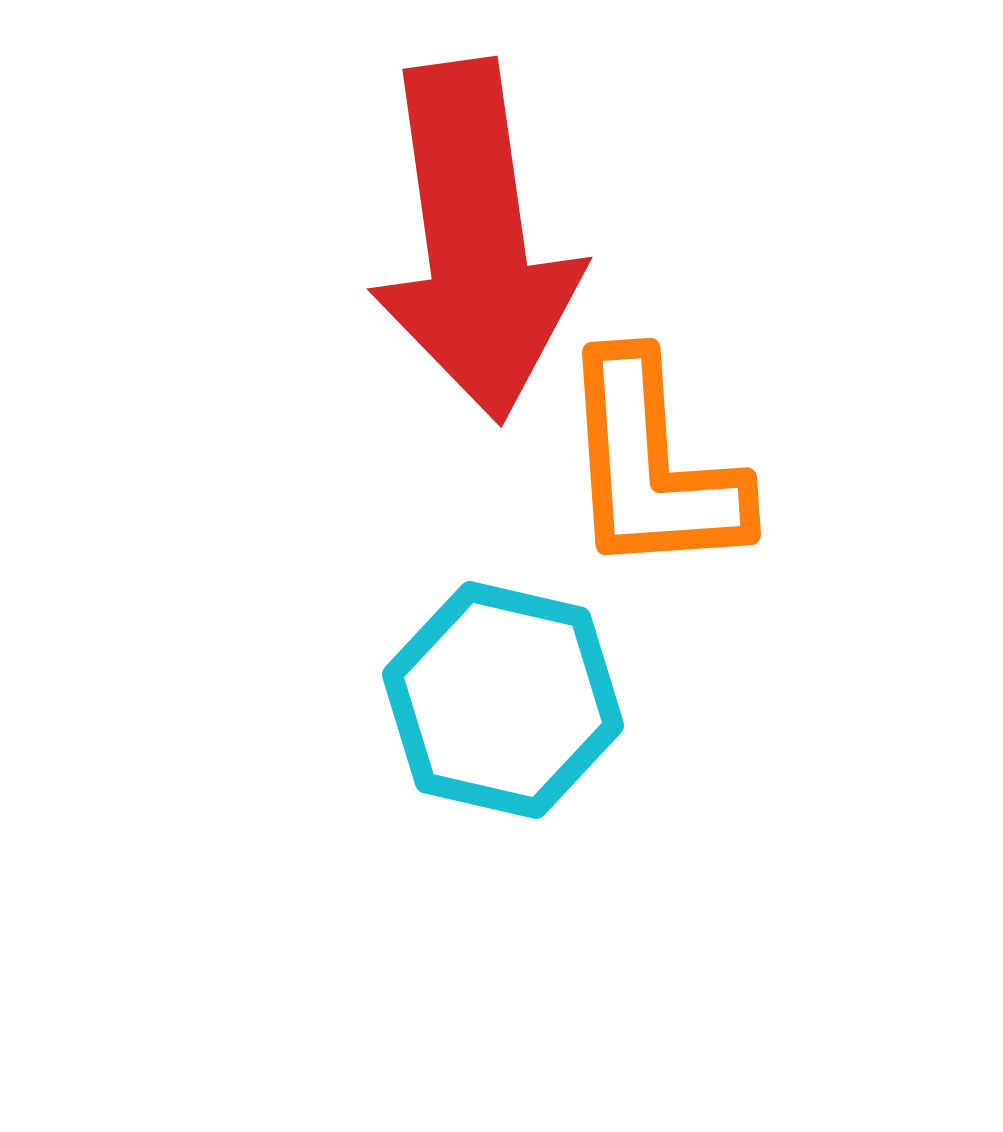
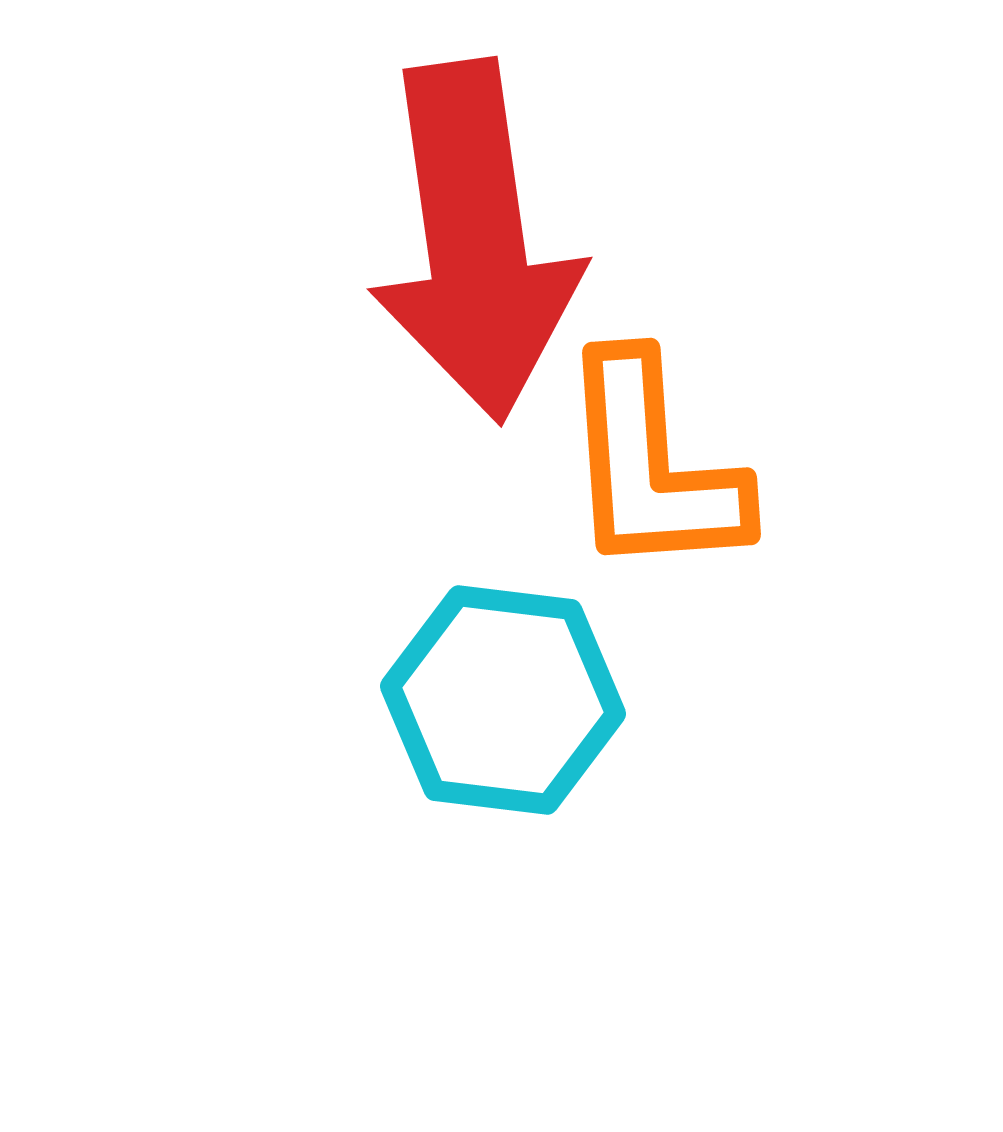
cyan hexagon: rotated 6 degrees counterclockwise
